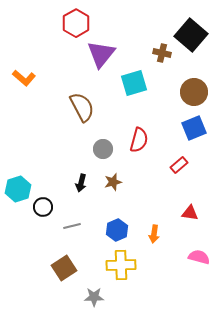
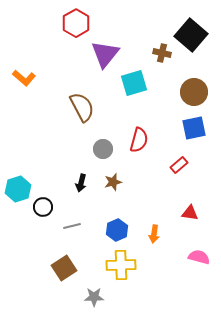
purple triangle: moved 4 px right
blue square: rotated 10 degrees clockwise
